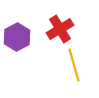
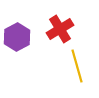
yellow line: moved 3 px right, 1 px down
